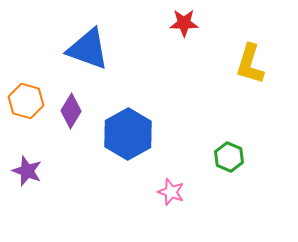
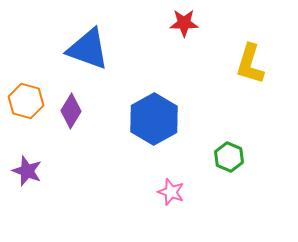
blue hexagon: moved 26 px right, 15 px up
